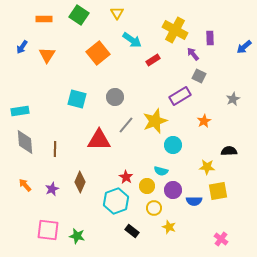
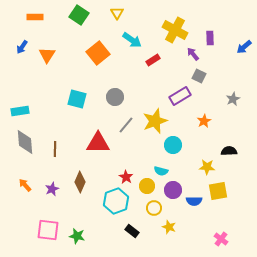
orange rectangle at (44, 19): moved 9 px left, 2 px up
red triangle at (99, 140): moved 1 px left, 3 px down
